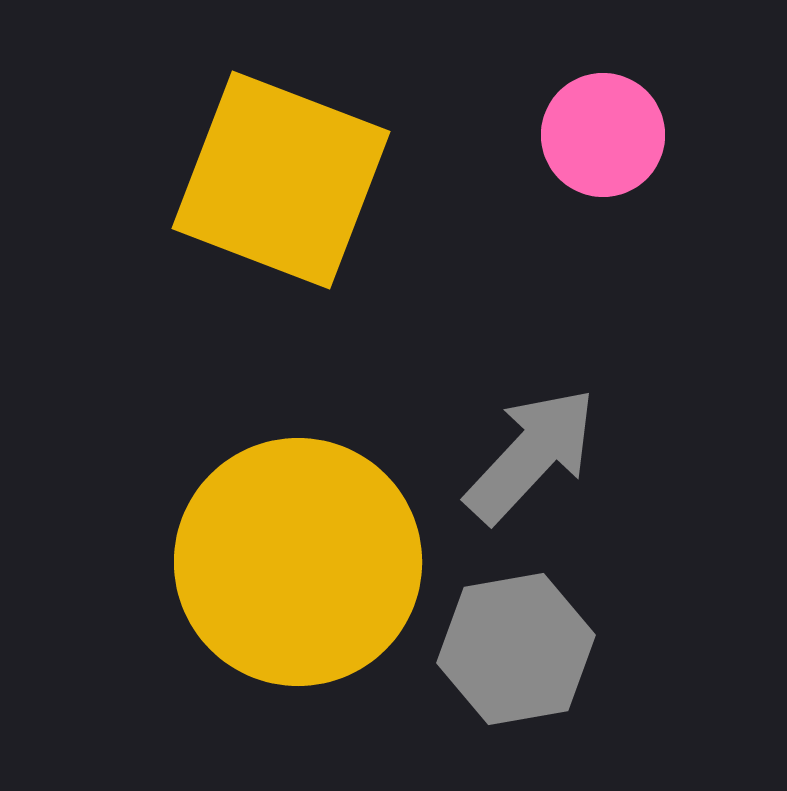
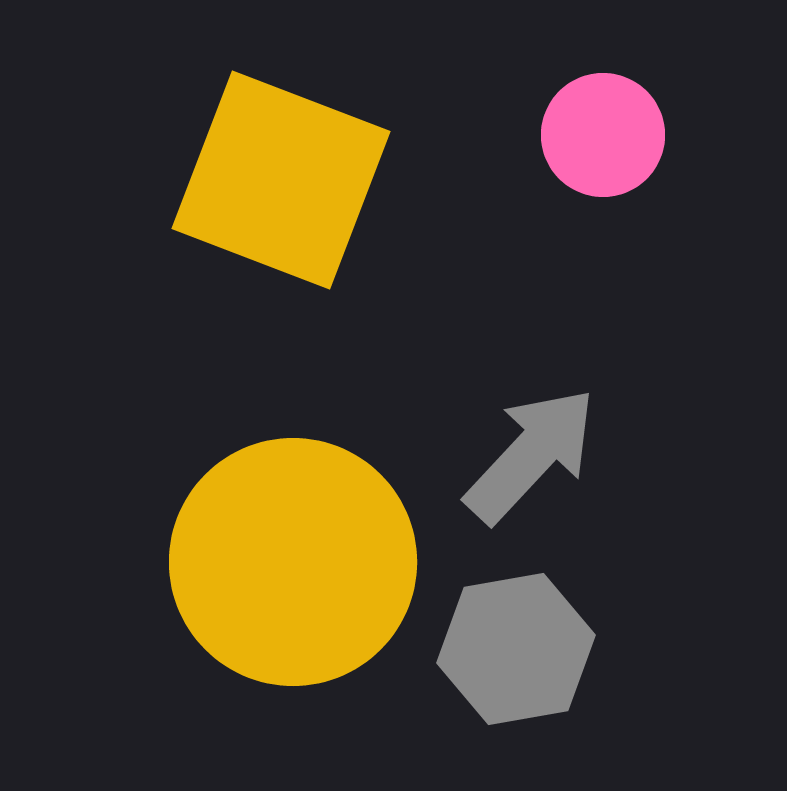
yellow circle: moved 5 px left
